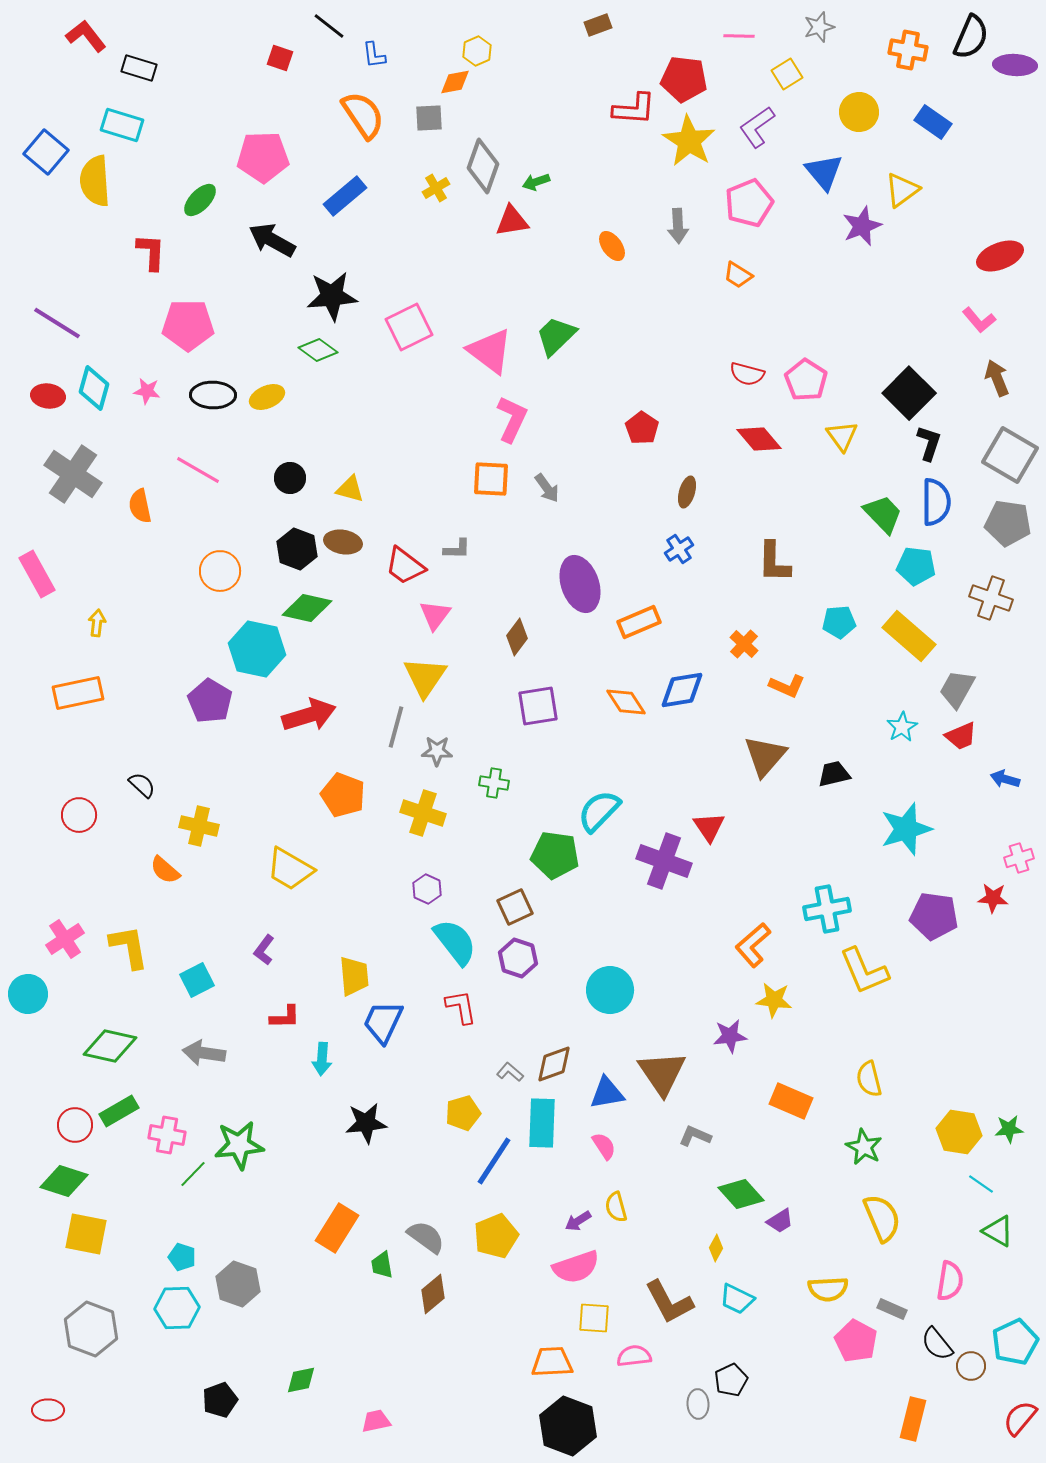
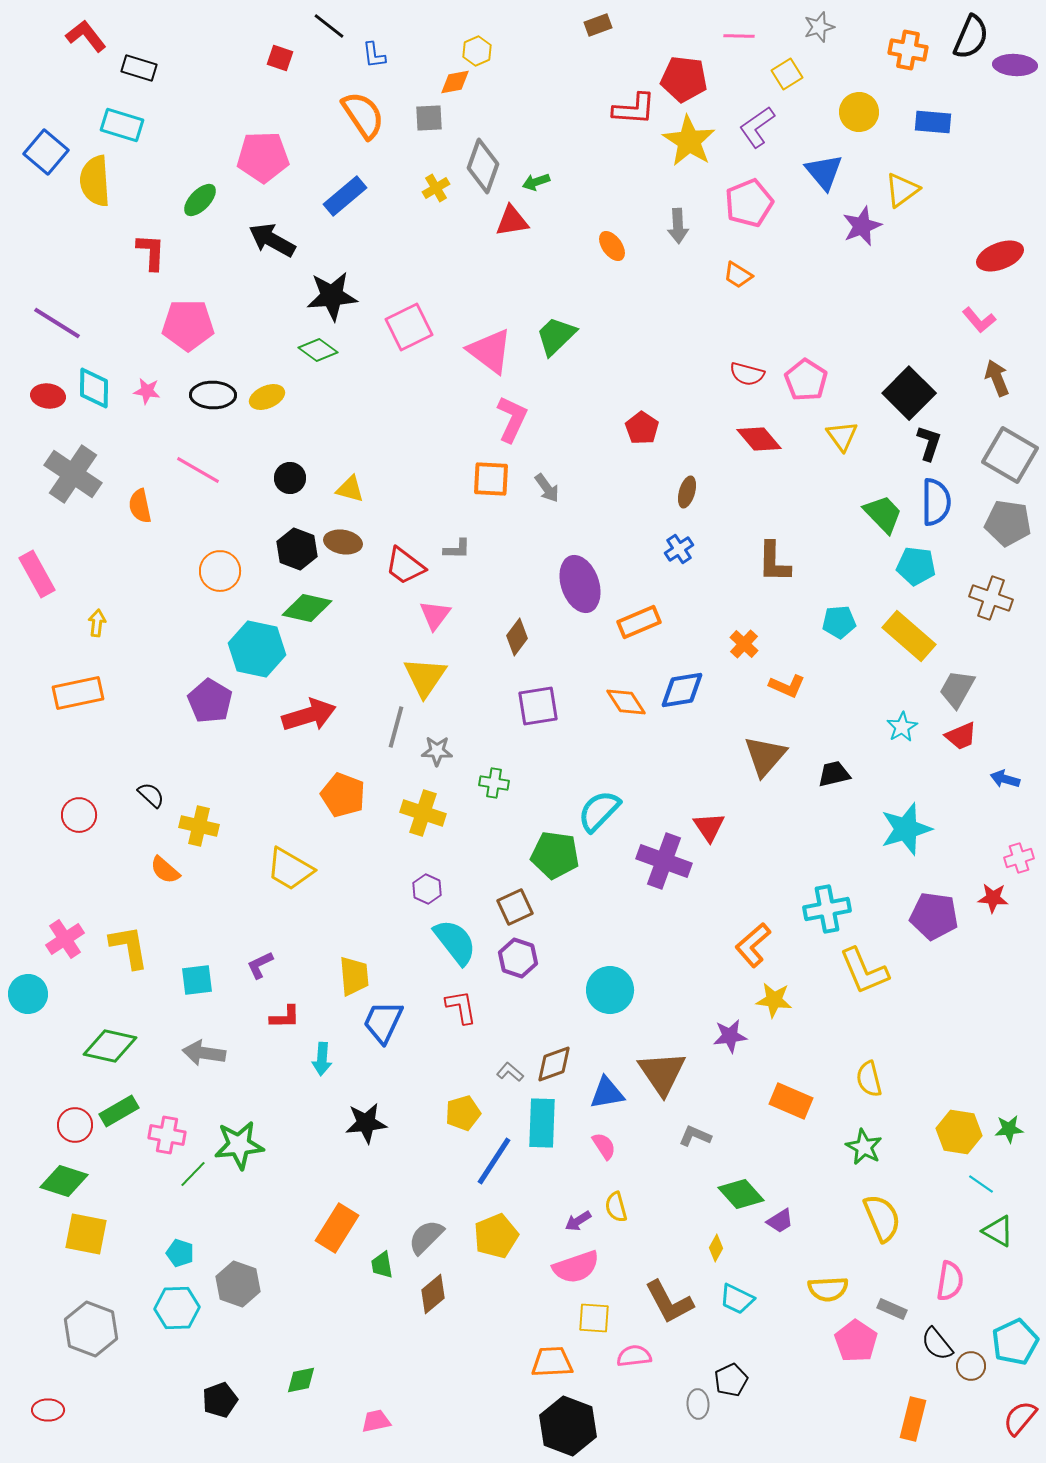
blue rectangle at (933, 122): rotated 30 degrees counterclockwise
cyan diamond at (94, 388): rotated 15 degrees counterclockwise
black semicircle at (142, 785): moved 9 px right, 10 px down
purple L-shape at (264, 950): moved 4 px left, 15 px down; rotated 28 degrees clockwise
cyan square at (197, 980): rotated 20 degrees clockwise
gray semicircle at (426, 1237): rotated 81 degrees counterclockwise
cyan pentagon at (182, 1257): moved 2 px left, 4 px up
pink pentagon at (856, 1341): rotated 6 degrees clockwise
